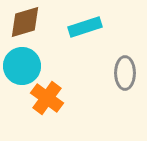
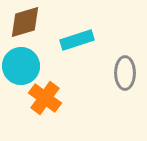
cyan rectangle: moved 8 px left, 13 px down
cyan circle: moved 1 px left
orange cross: moved 2 px left
